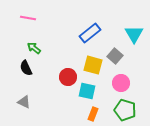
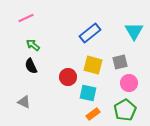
pink line: moved 2 px left; rotated 35 degrees counterclockwise
cyan triangle: moved 3 px up
green arrow: moved 1 px left, 3 px up
gray square: moved 5 px right, 6 px down; rotated 35 degrees clockwise
black semicircle: moved 5 px right, 2 px up
pink circle: moved 8 px right
cyan square: moved 1 px right, 2 px down
green pentagon: rotated 25 degrees clockwise
orange rectangle: rotated 32 degrees clockwise
